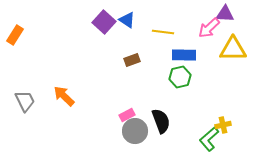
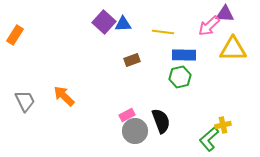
blue triangle: moved 4 px left, 4 px down; rotated 36 degrees counterclockwise
pink arrow: moved 2 px up
